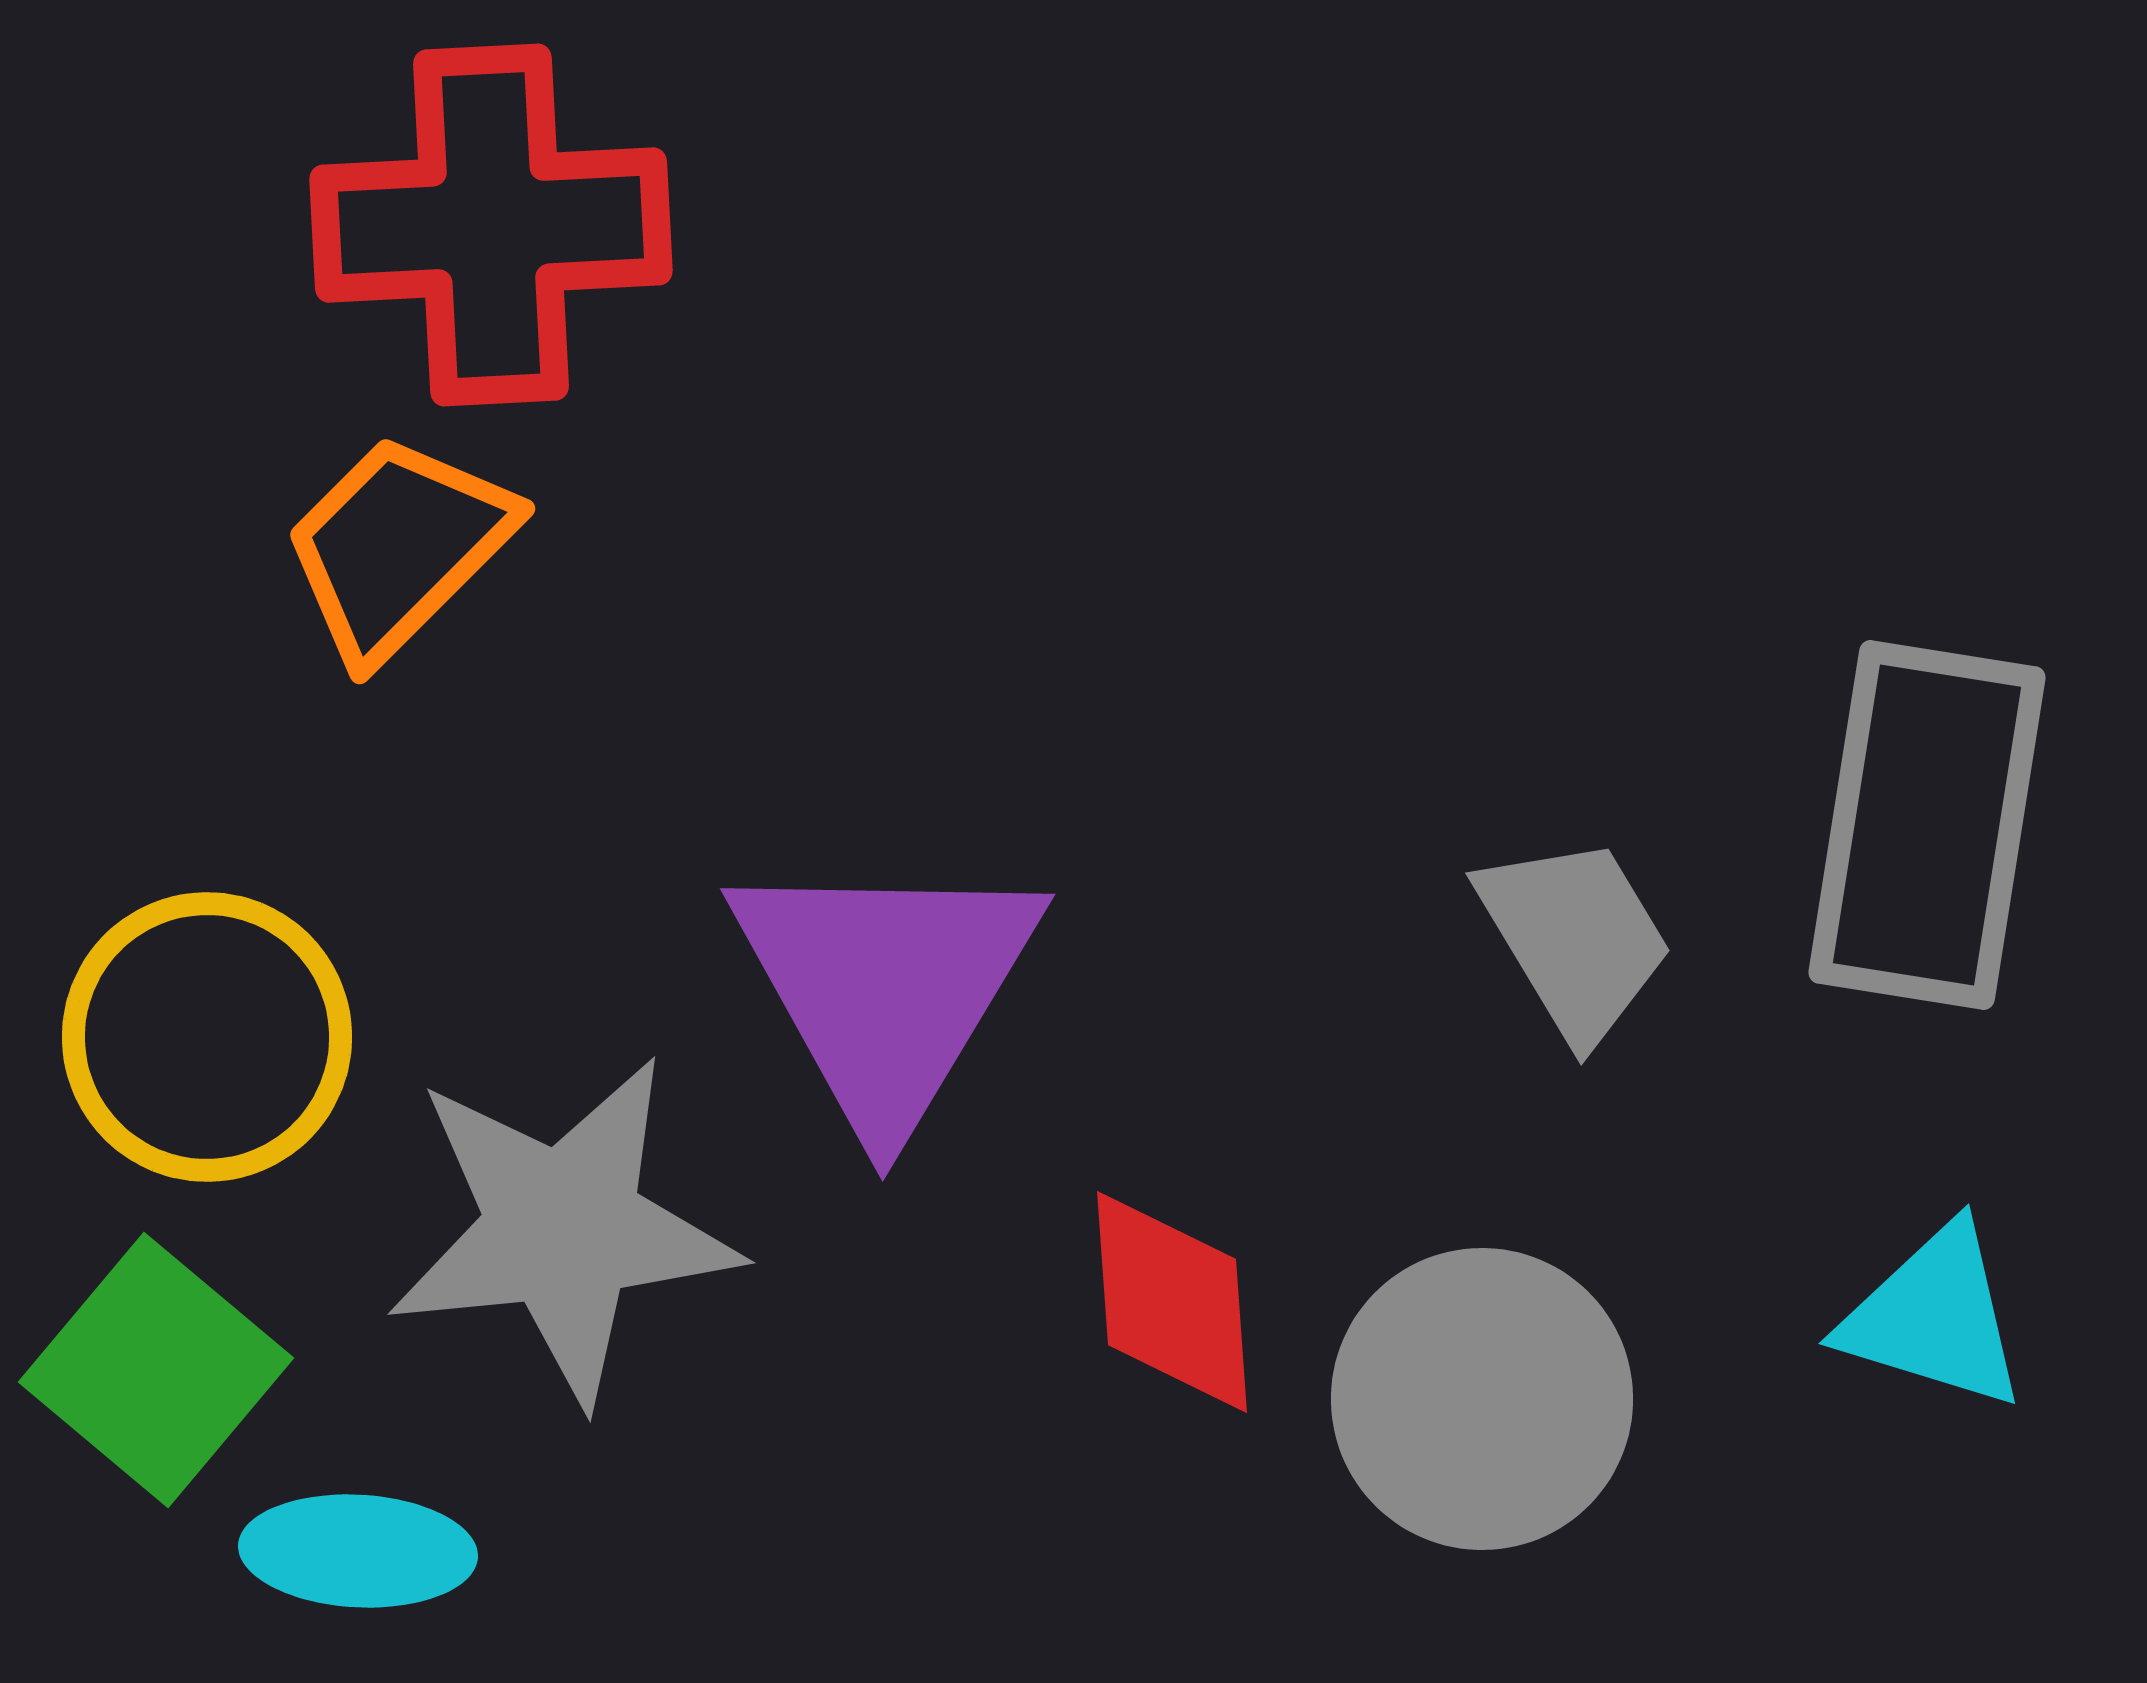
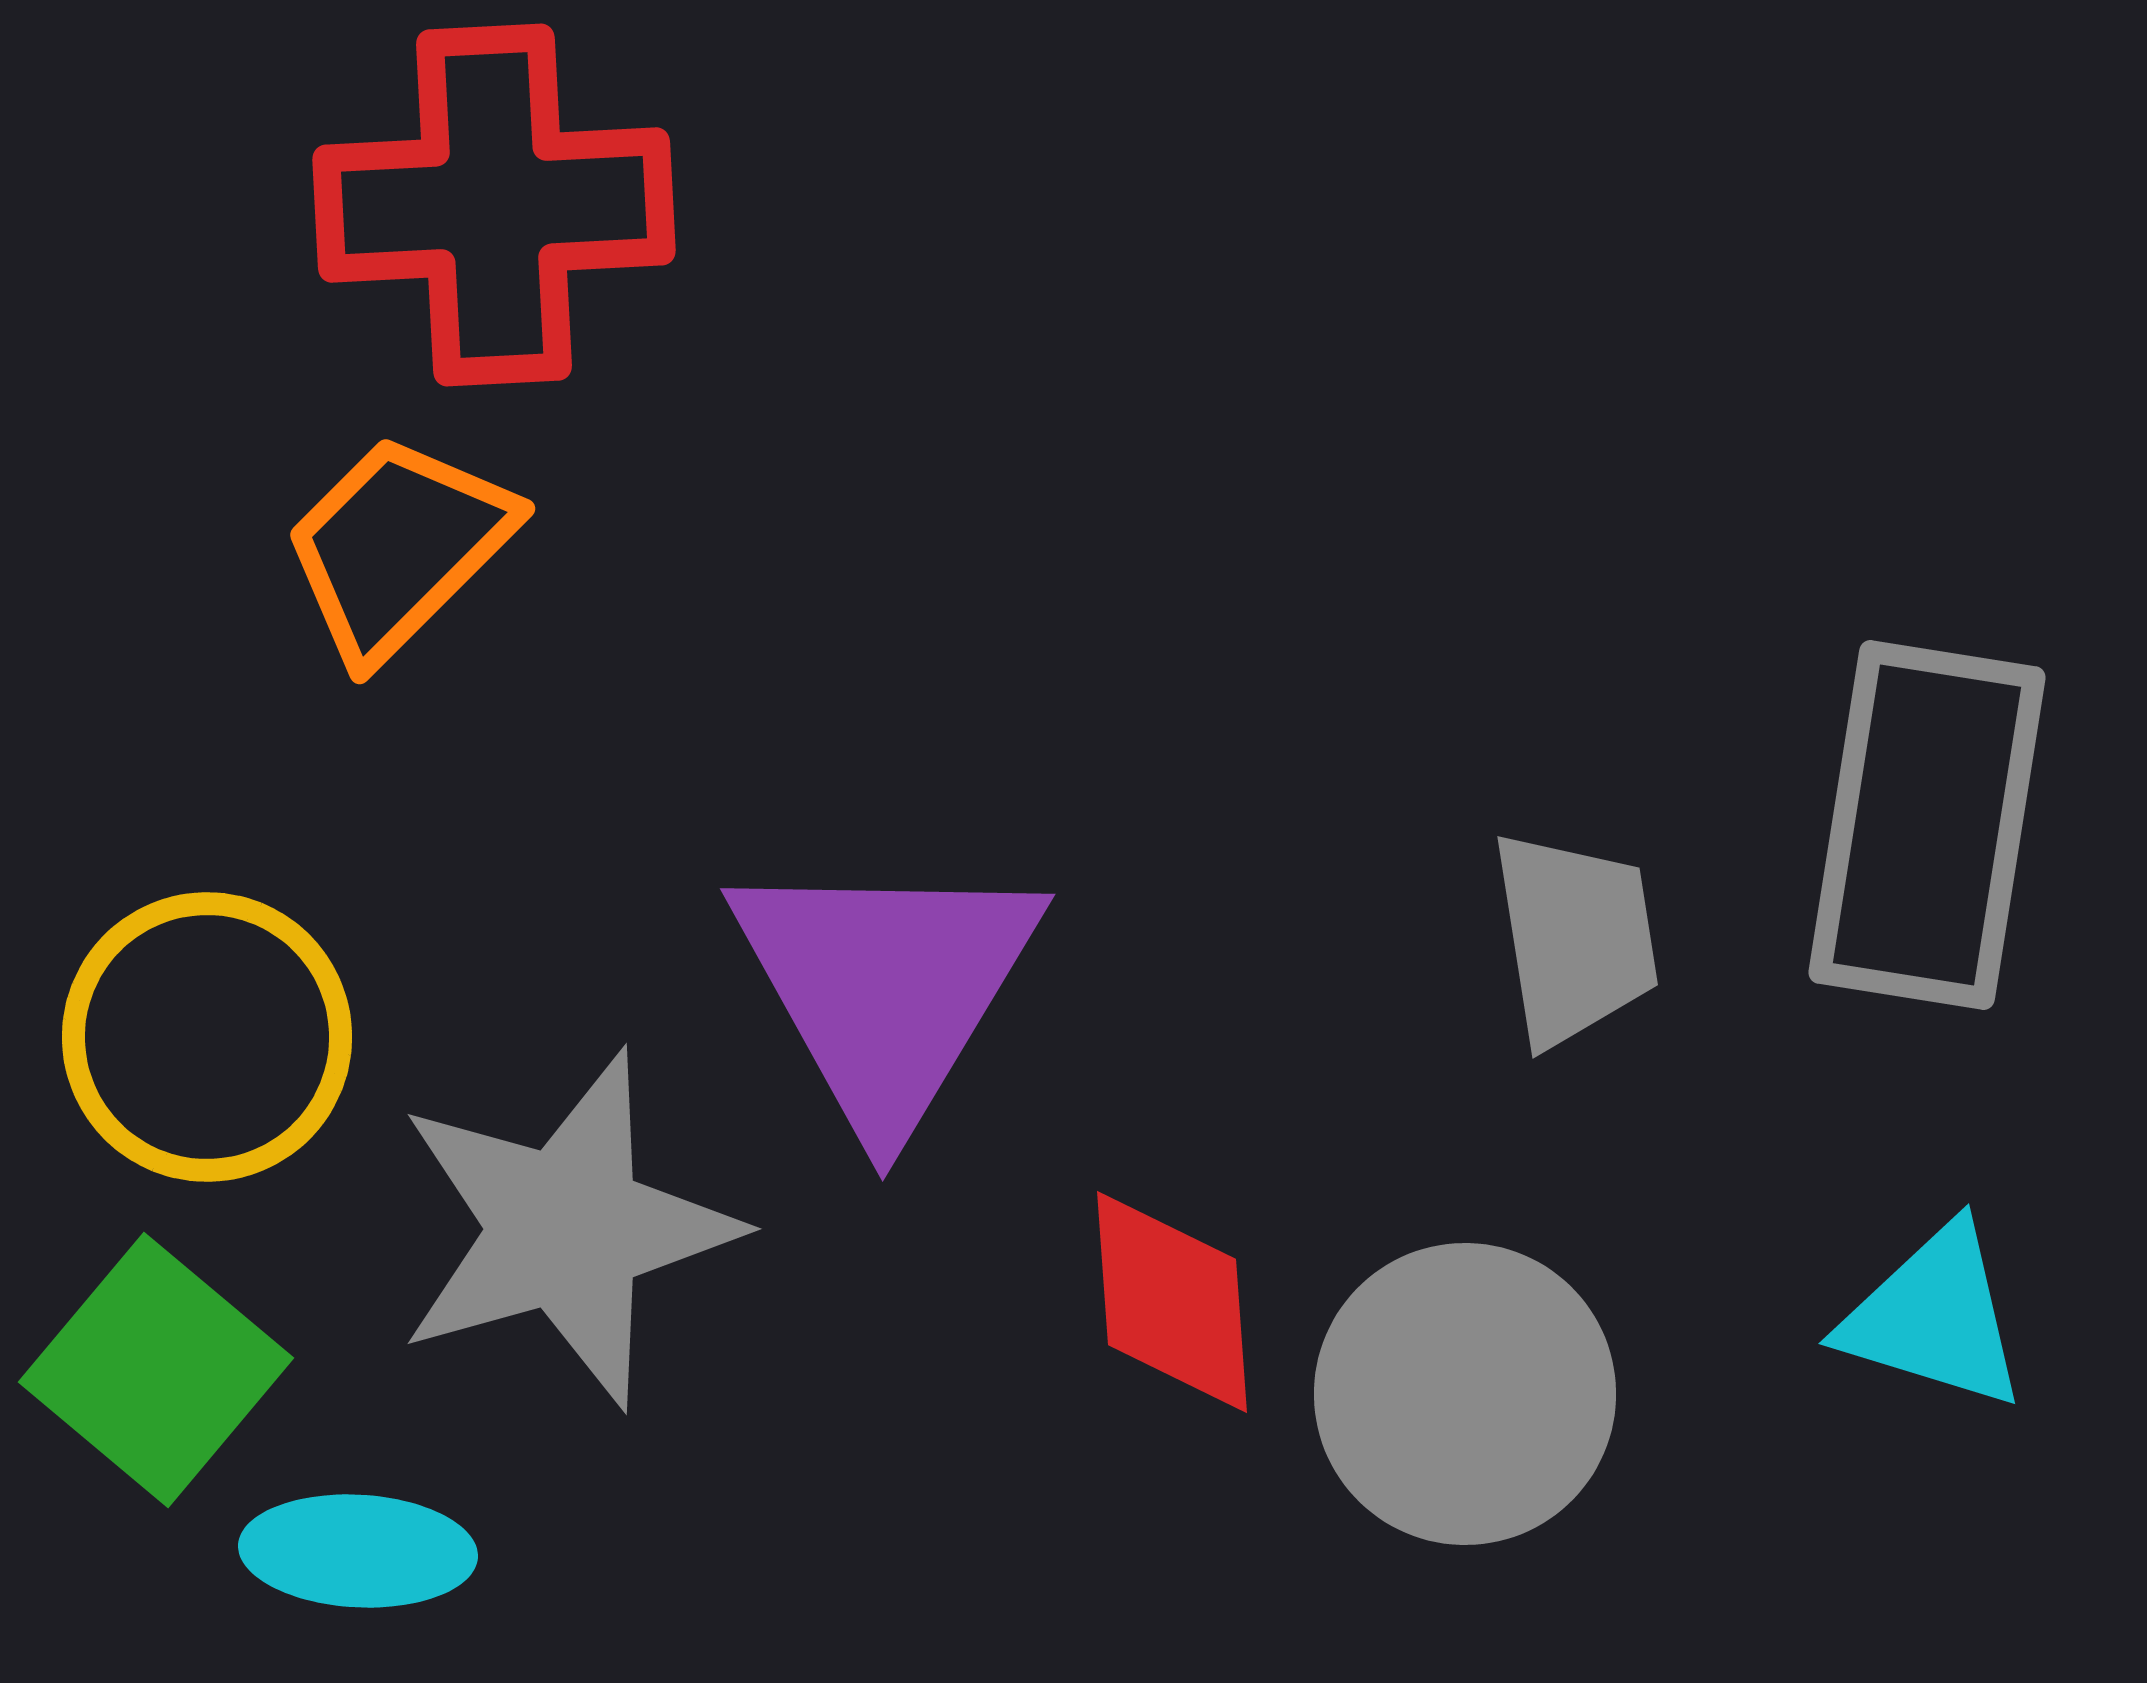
red cross: moved 3 px right, 20 px up
gray trapezoid: rotated 22 degrees clockwise
gray star: moved 3 px right; rotated 10 degrees counterclockwise
gray circle: moved 17 px left, 5 px up
